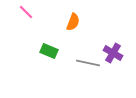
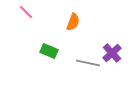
purple cross: moved 1 px left; rotated 18 degrees clockwise
